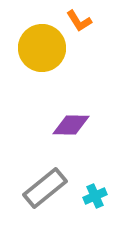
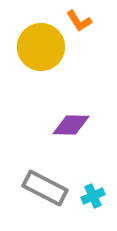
yellow circle: moved 1 px left, 1 px up
gray rectangle: rotated 66 degrees clockwise
cyan cross: moved 2 px left
